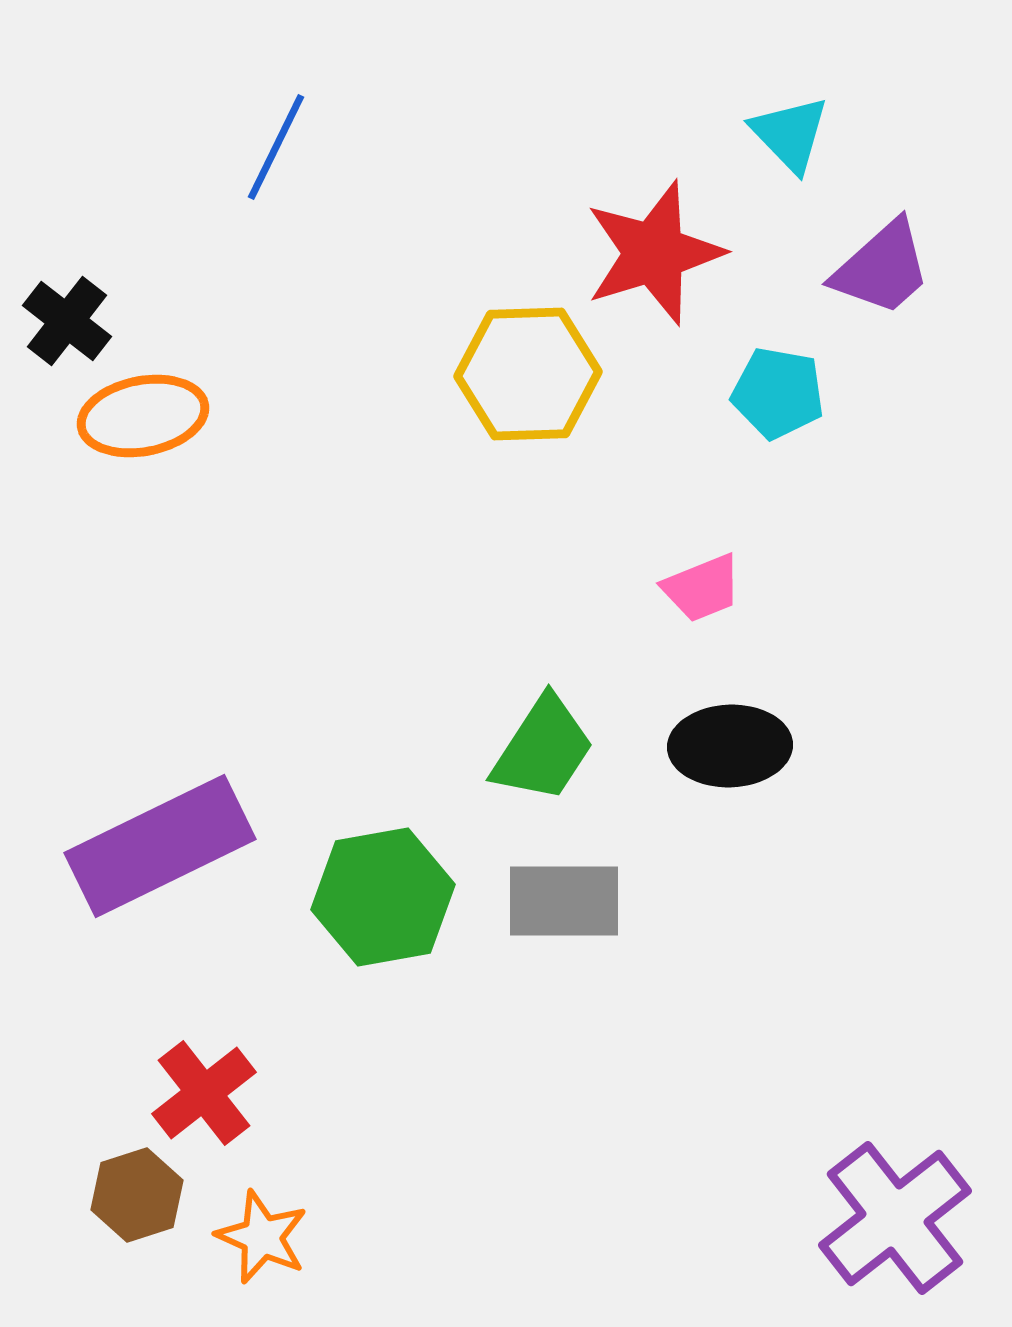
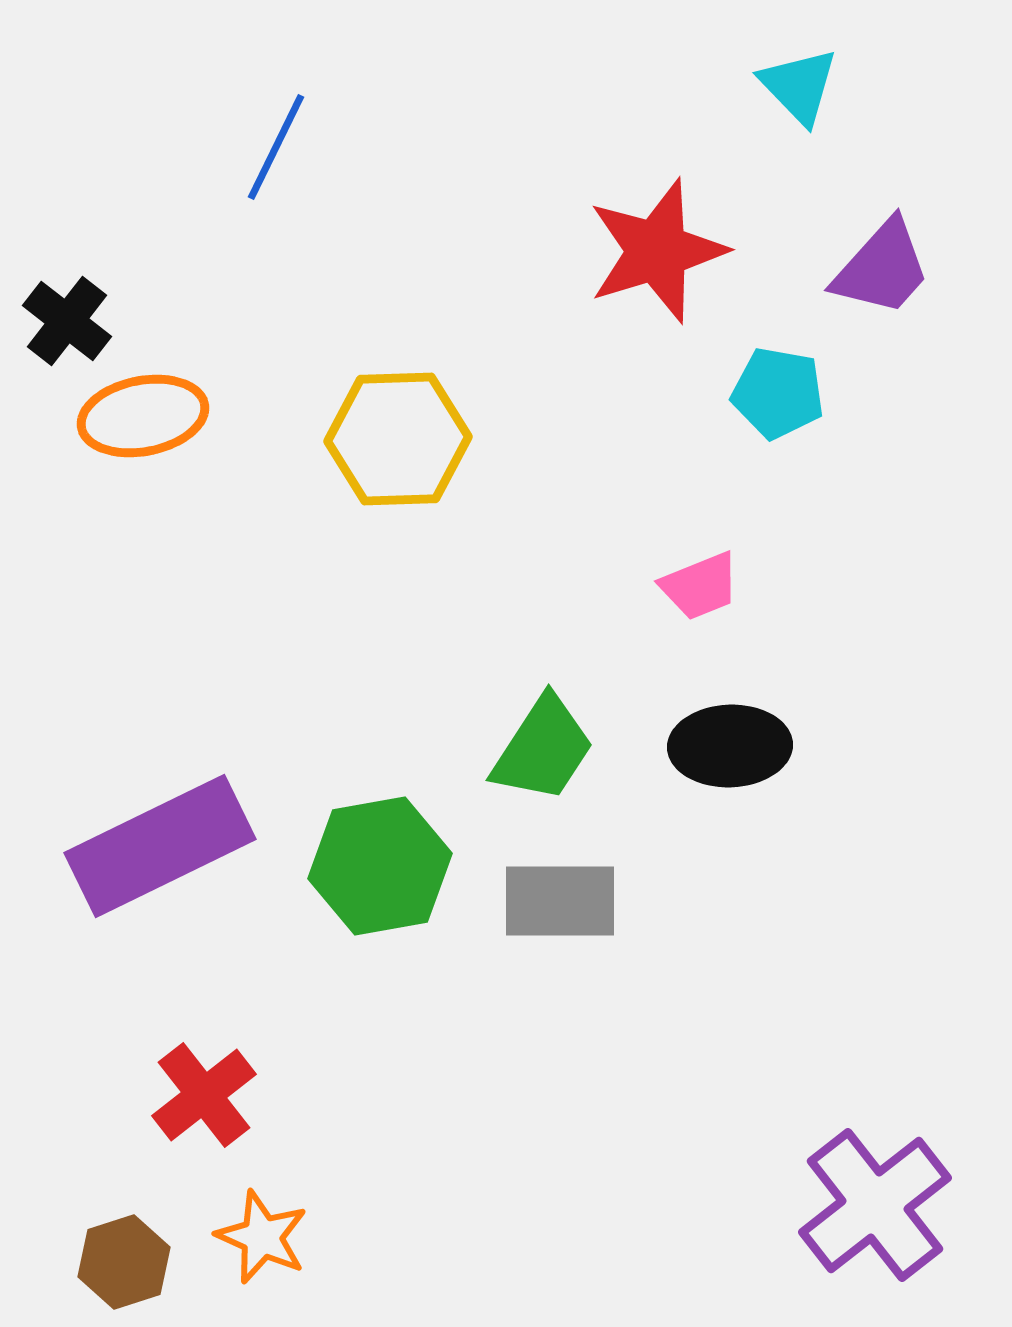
cyan triangle: moved 9 px right, 48 px up
red star: moved 3 px right, 2 px up
purple trapezoid: rotated 6 degrees counterclockwise
yellow hexagon: moved 130 px left, 65 px down
pink trapezoid: moved 2 px left, 2 px up
green hexagon: moved 3 px left, 31 px up
gray rectangle: moved 4 px left
red cross: moved 2 px down
brown hexagon: moved 13 px left, 67 px down
purple cross: moved 20 px left, 13 px up
